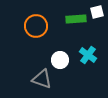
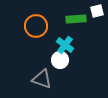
white square: moved 1 px up
cyan cross: moved 23 px left, 10 px up
